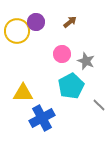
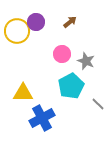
gray line: moved 1 px left, 1 px up
